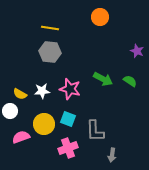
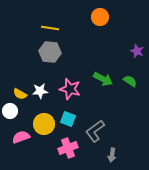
white star: moved 2 px left
gray L-shape: rotated 55 degrees clockwise
